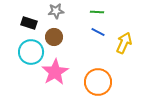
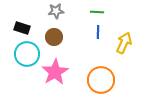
black rectangle: moved 7 px left, 5 px down
blue line: rotated 64 degrees clockwise
cyan circle: moved 4 px left, 2 px down
orange circle: moved 3 px right, 2 px up
